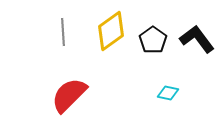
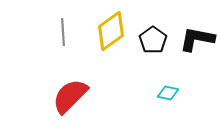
black L-shape: rotated 42 degrees counterclockwise
red semicircle: moved 1 px right, 1 px down
